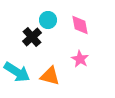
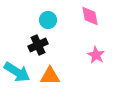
pink diamond: moved 10 px right, 9 px up
black cross: moved 6 px right, 8 px down; rotated 18 degrees clockwise
pink star: moved 16 px right, 4 px up
orange triangle: rotated 15 degrees counterclockwise
